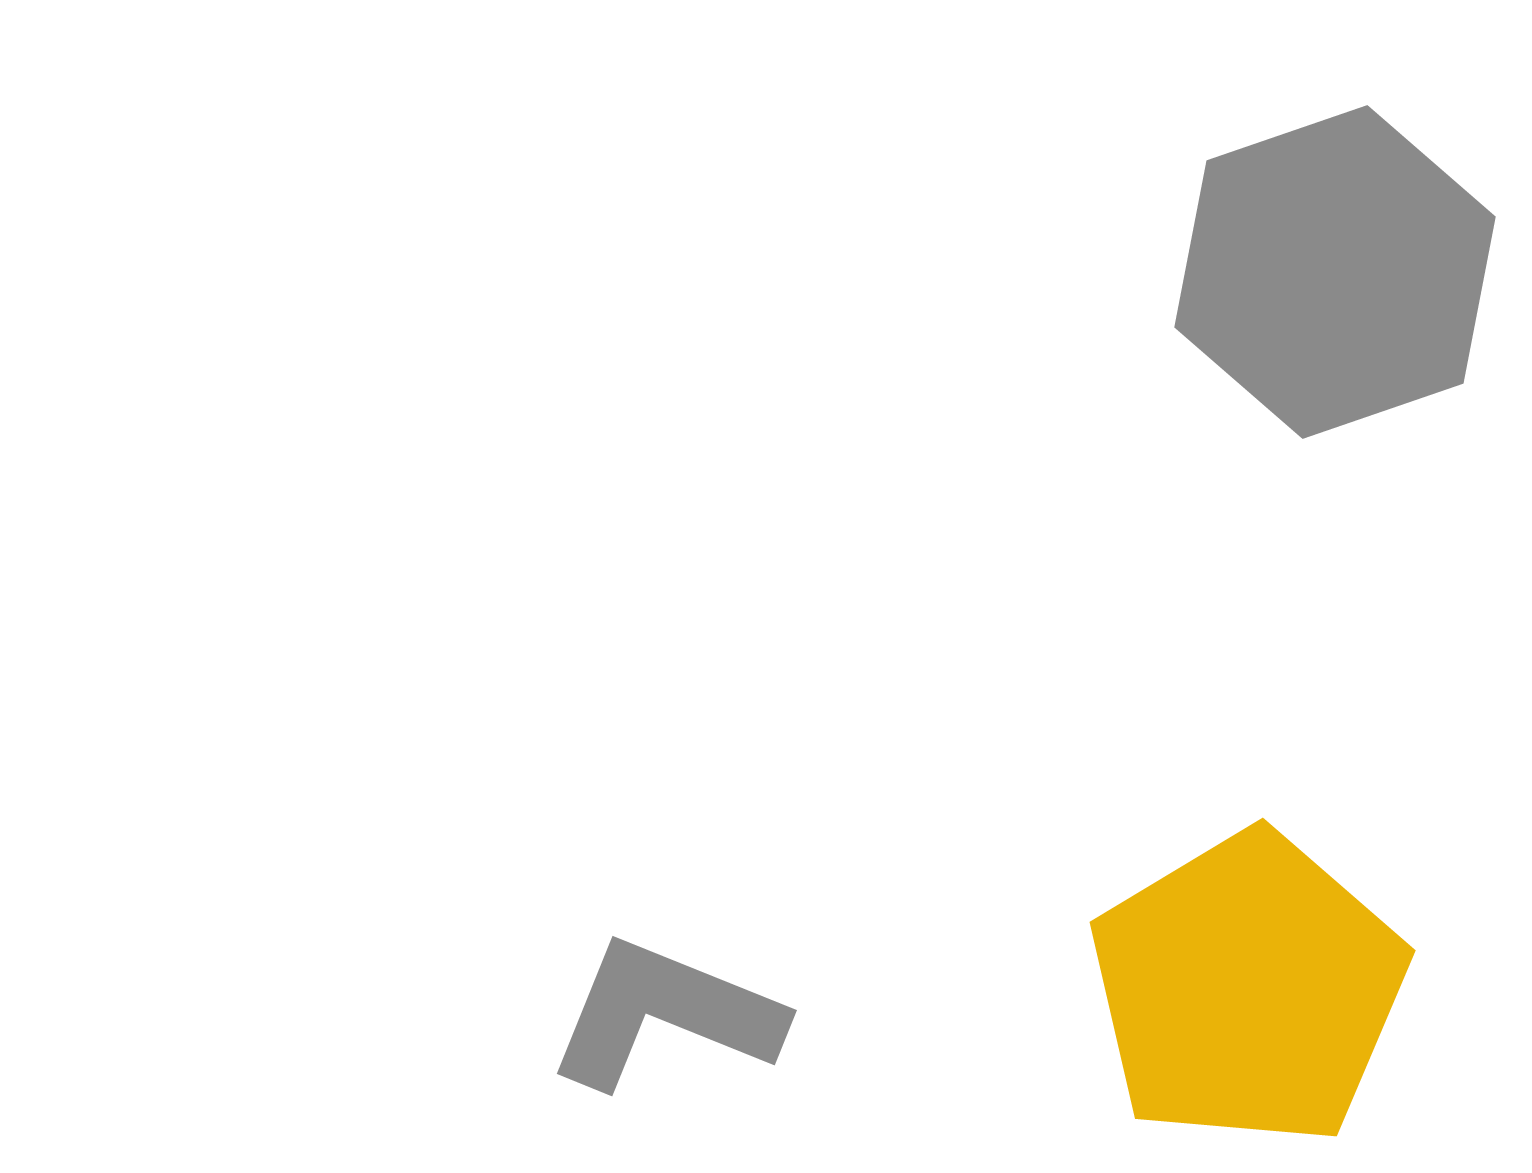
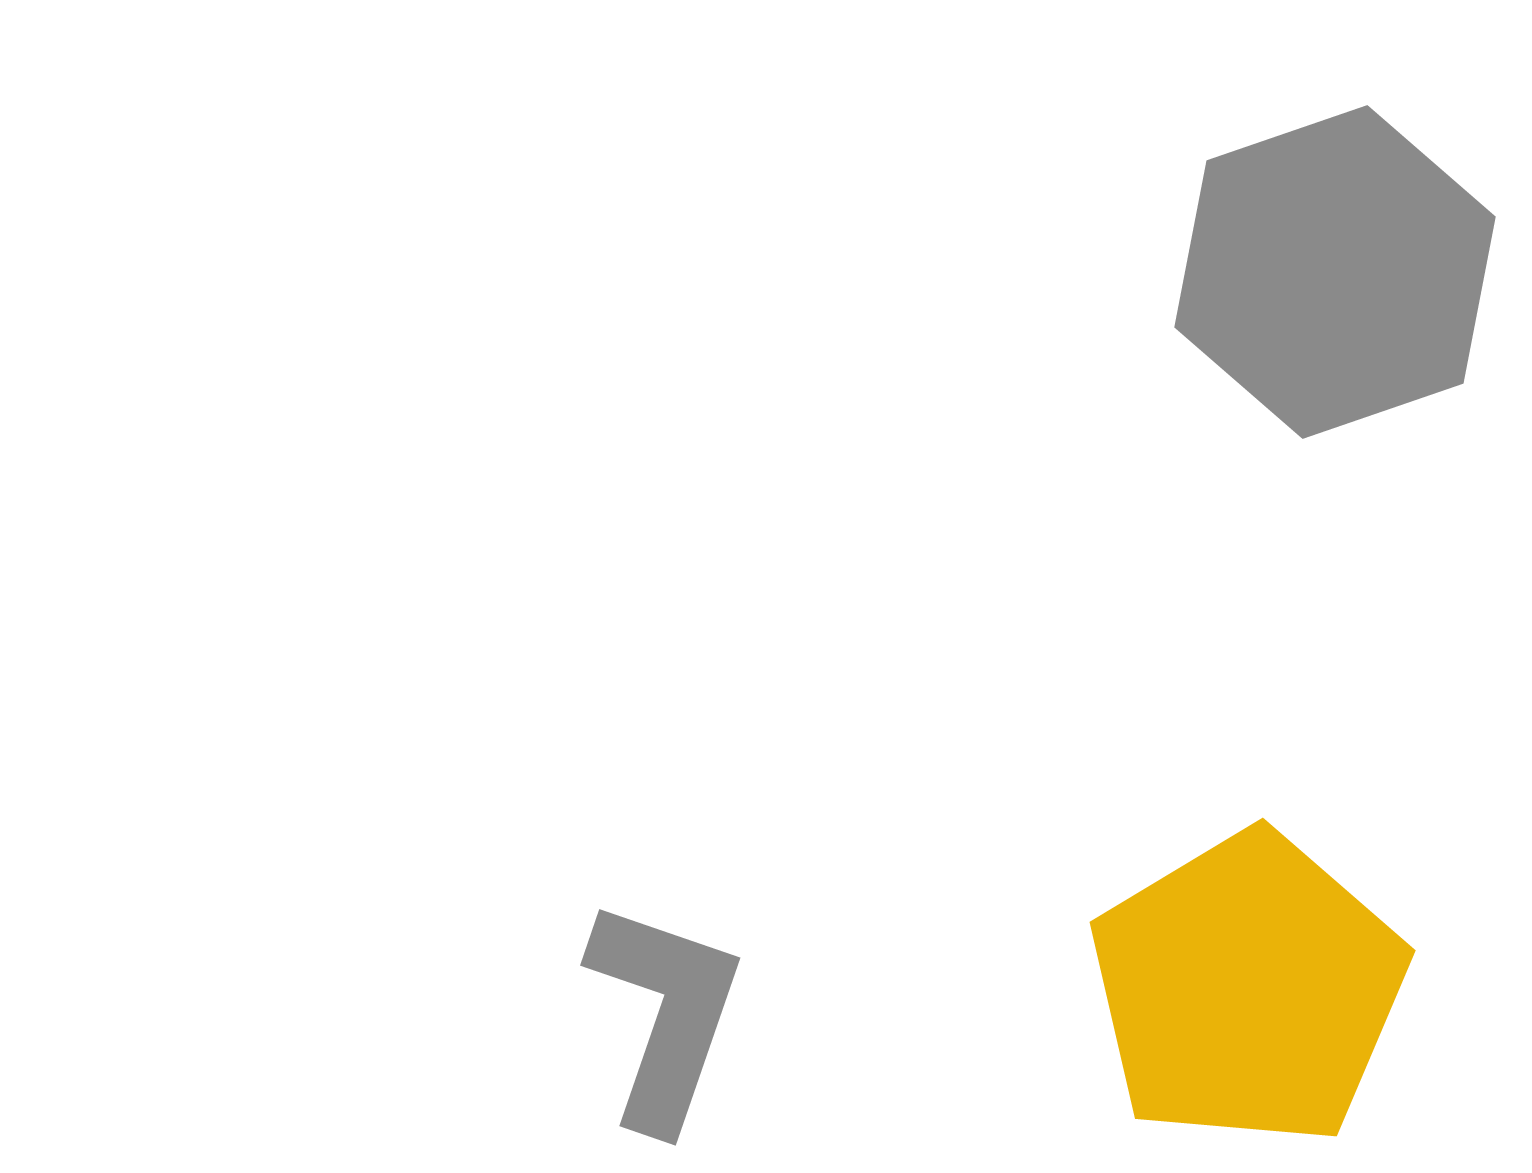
gray L-shape: rotated 87 degrees clockwise
